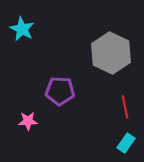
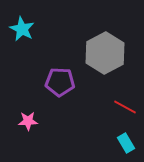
gray hexagon: moved 6 px left; rotated 6 degrees clockwise
purple pentagon: moved 9 px up
red line: rotated 50 degrees counterclockwise
cyan rectangle: rotated 66 degrees counterclockwise
